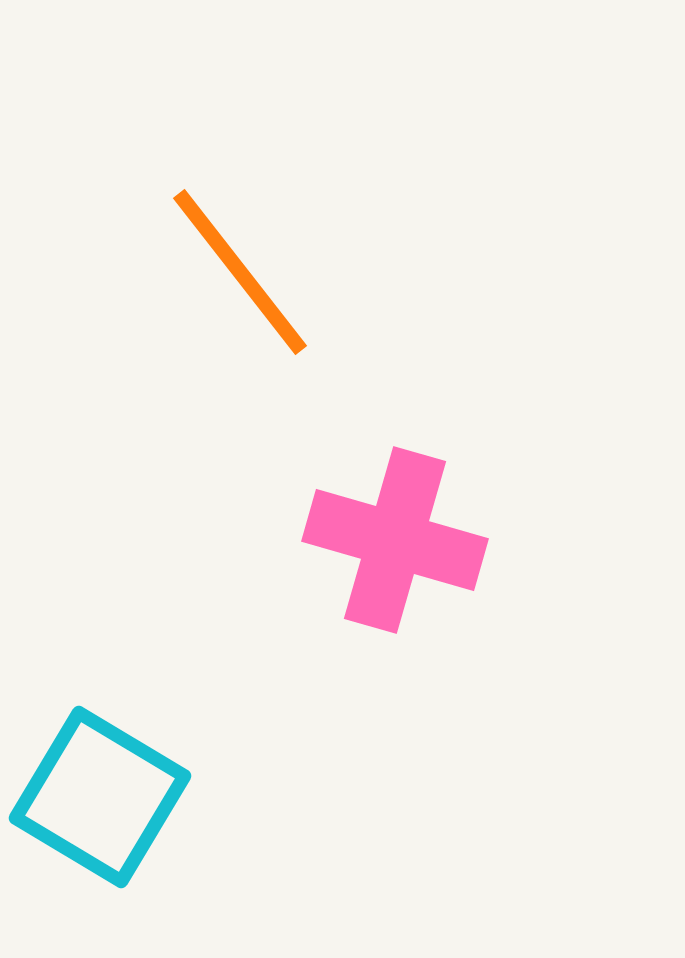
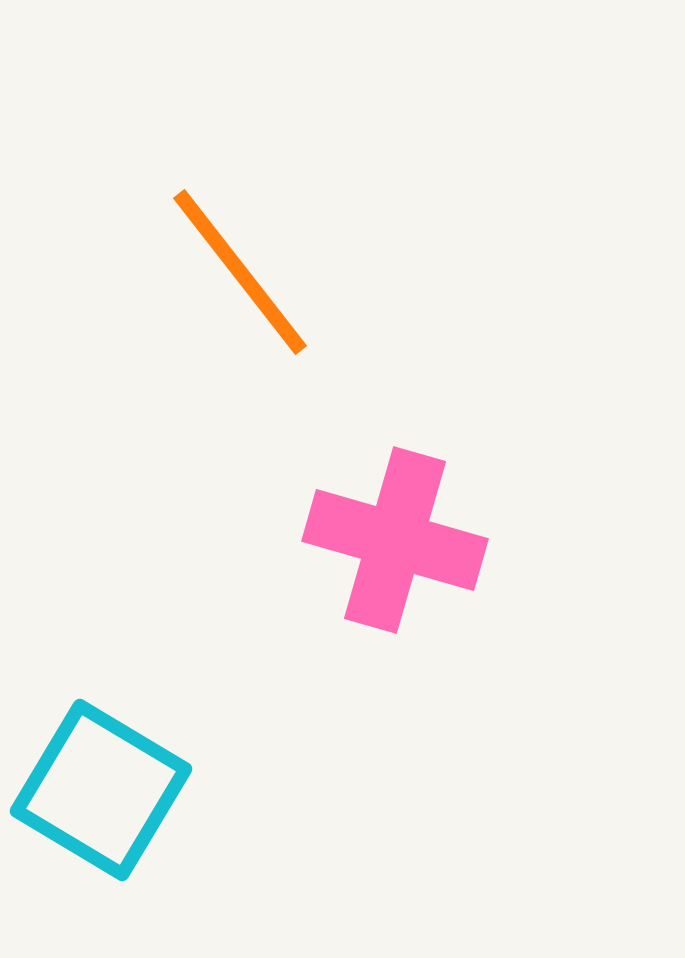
cyan square: moved 1 px right, 7 px up
